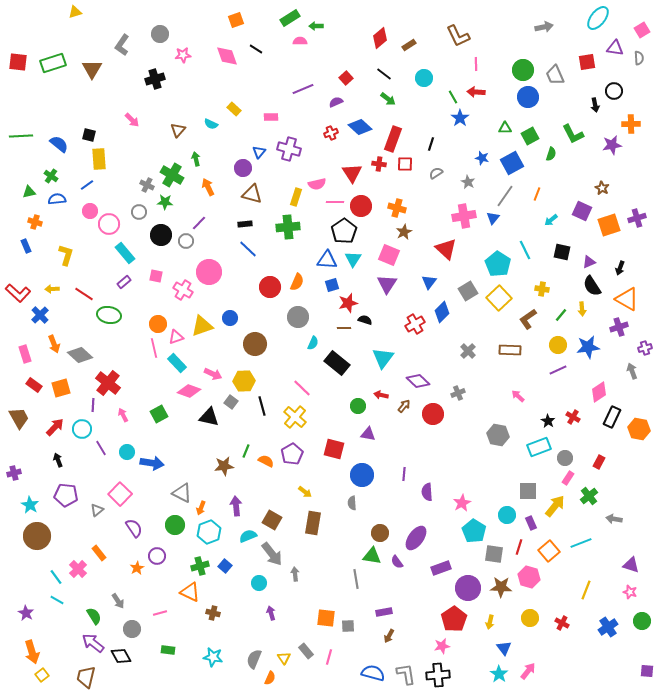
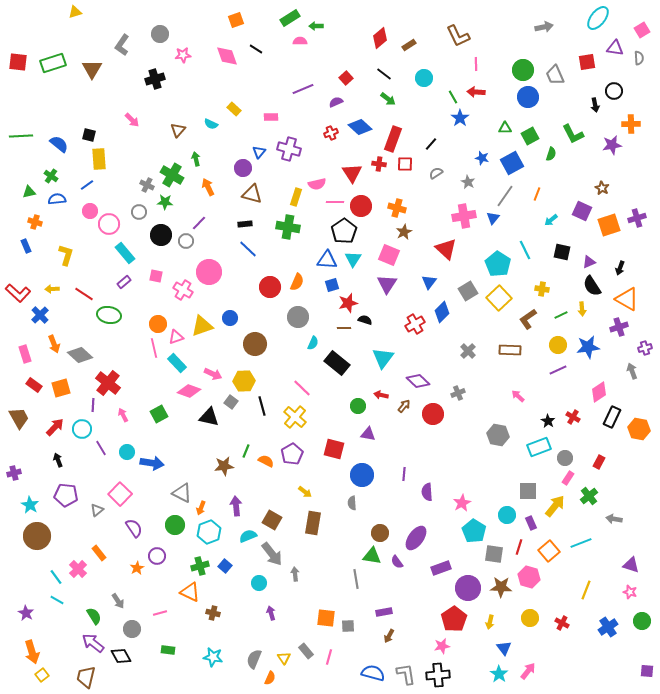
black line at (431, 144): rotated 24 degrees clockwise
green cross at (288, 227): rotated 15 degrees clockwise
green line at (561, 315): rotated 24 degrees clockwise
